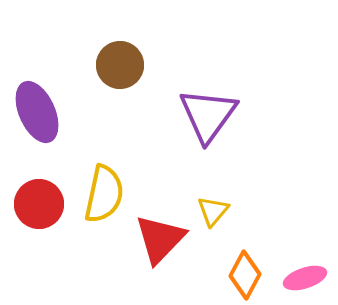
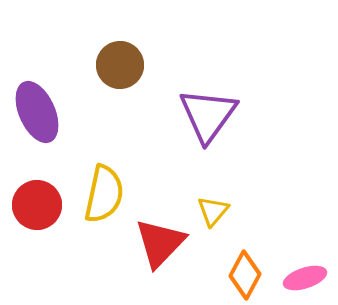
red circle: moved 2 px left, 1 px down
red triangle: moved 4 px down
